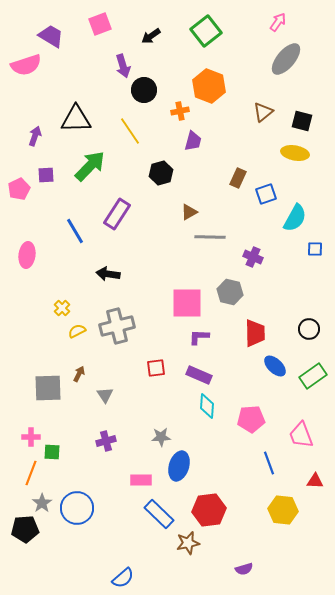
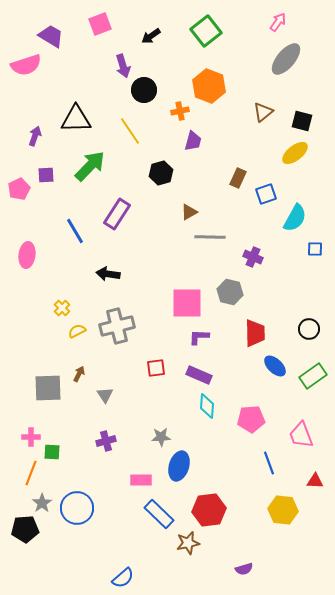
yellow ellipse at (295, 153): rotated 48 degrees counterclockwise
